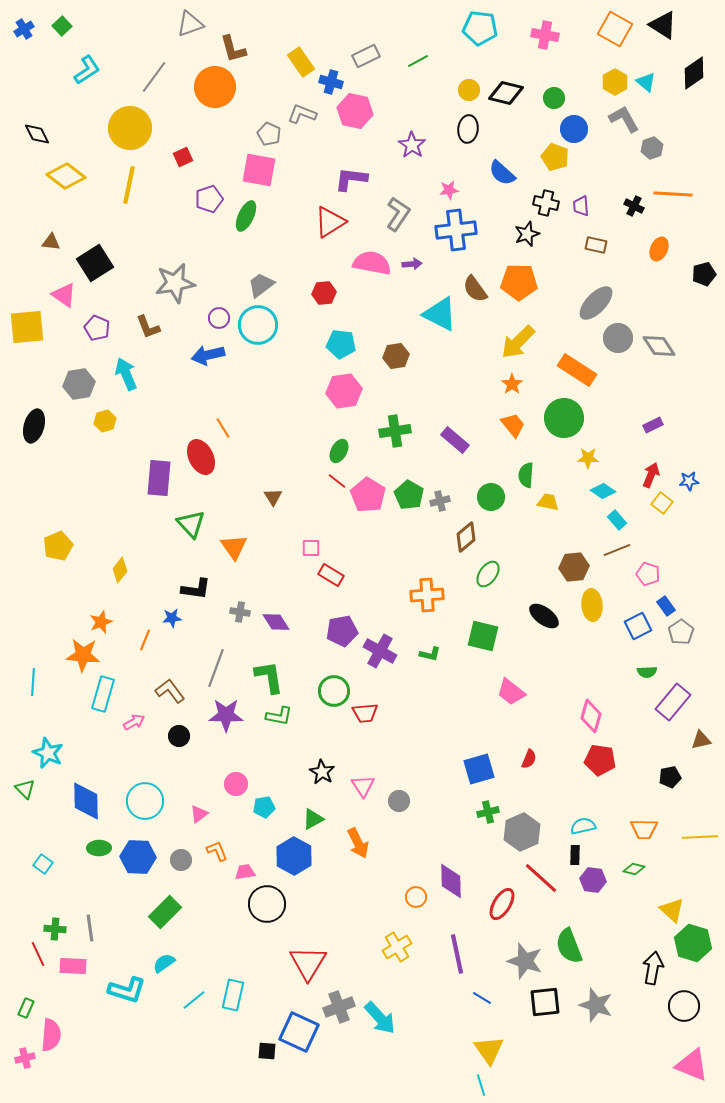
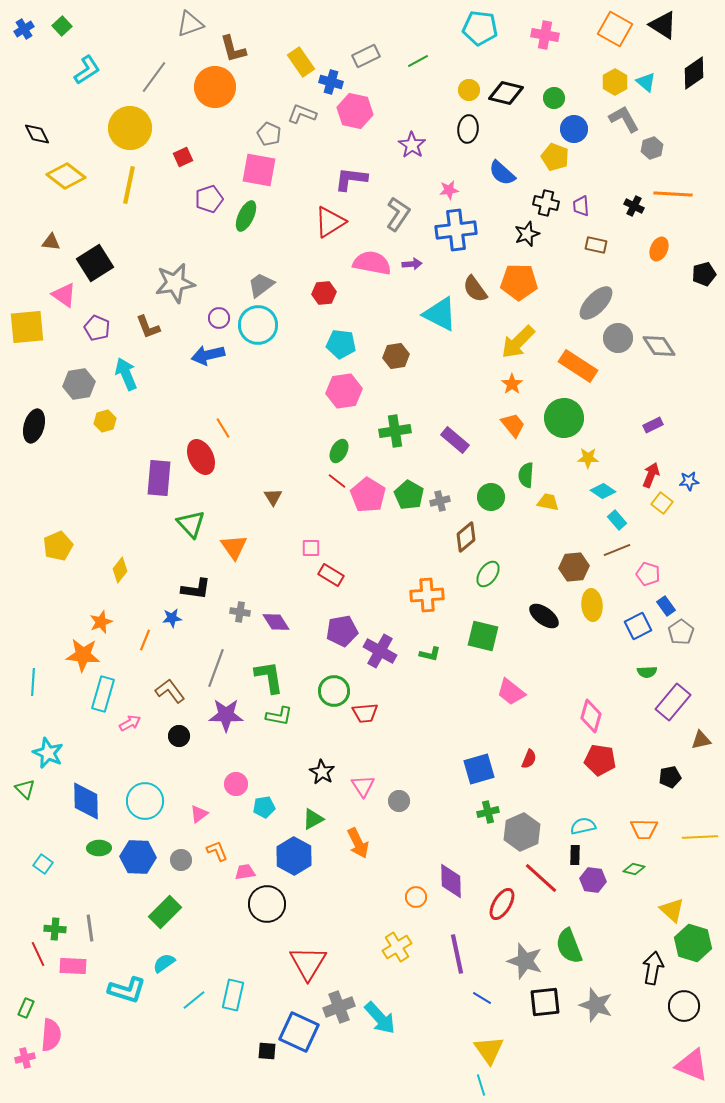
orange rectangle at (577, 370): moved 1 px right, 4 px up
pink arrow at (134, 722): moved 4 px left, 1 px down
